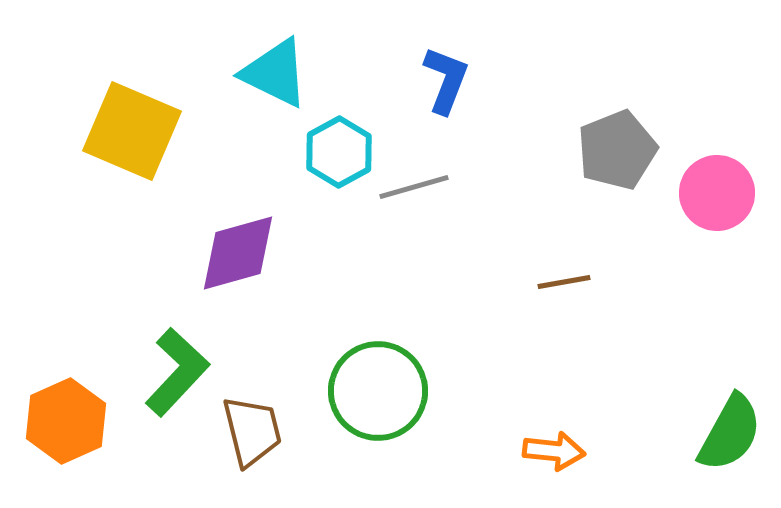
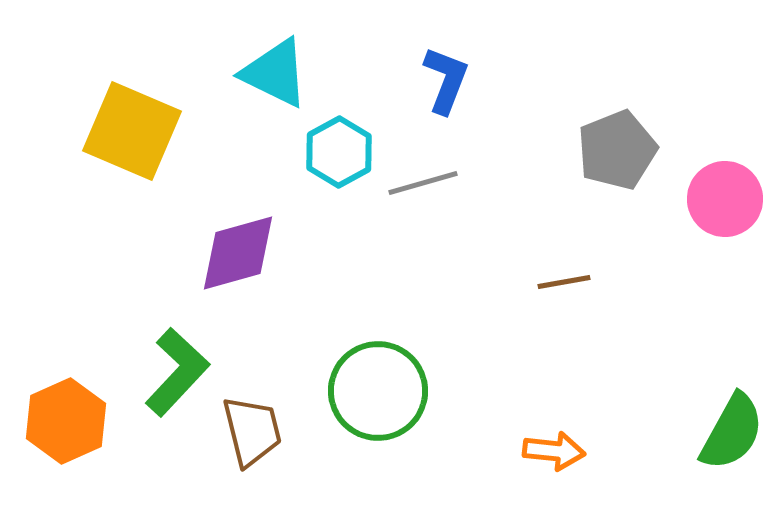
gray line: moved 9 px right, 4 px up
pink circle: moved 8 px right, 6 px down
green semicircle: moved 2 px right, 1 px up
